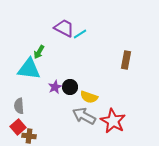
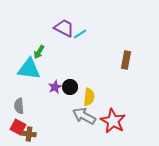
yellow semicircle: rotated 102 degrees counterclockwise
red square: rotated 21 degrees counterclockwise
brown cross: moved 2 px up
